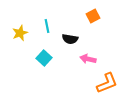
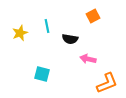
cyan square: moved 2 px left, 16 px down; rotated 28 degrees counterclockwise
